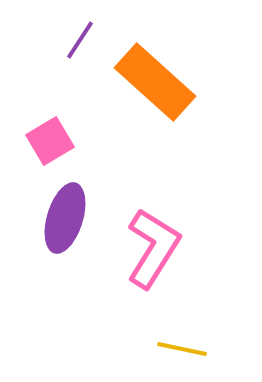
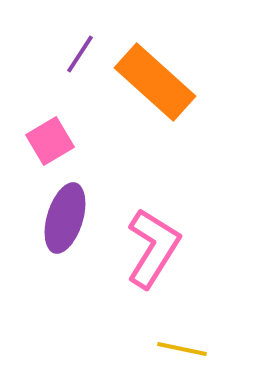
purple line: moved 14 px down
